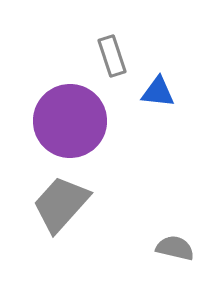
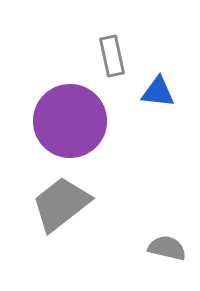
gray rectangle: rotated 6 degrees clockwise
gray trapezoid: rotated 10 degrees clockwise
gray semicircle: moved 8 px left
